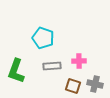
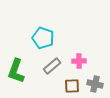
gray rectangle: rotated 36 degrees counterclockwise
brown square: moved 1 px left; rotated 21 degrees counterclockwise
